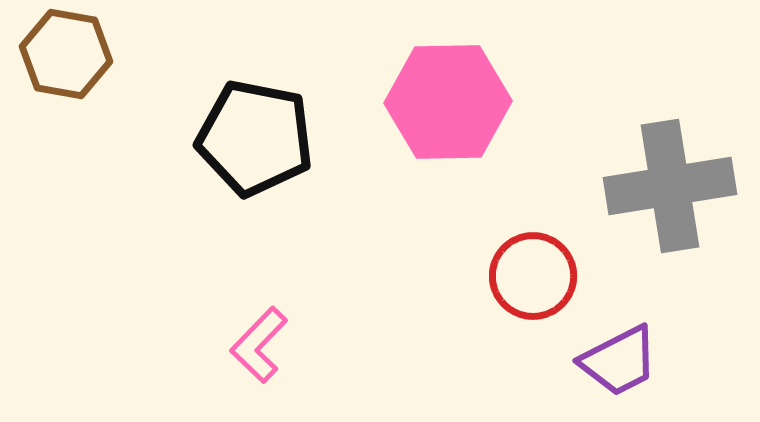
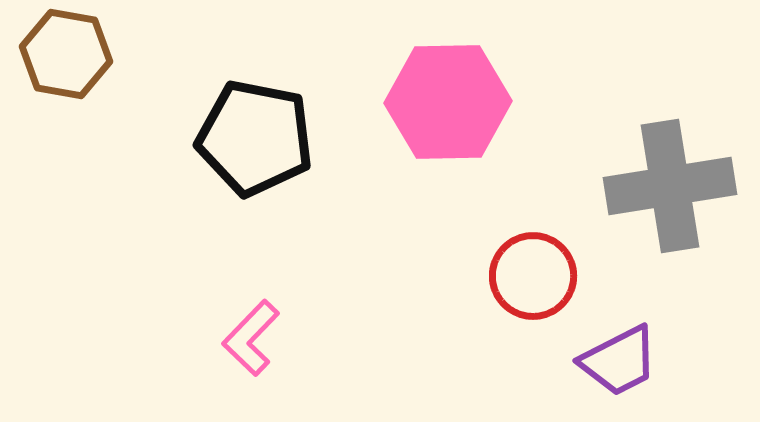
pink L-shape: moved 8 px left, 7 px up
